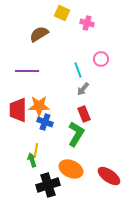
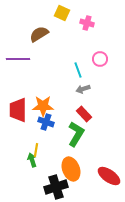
pink circle: moved 1 px left
purple line: moved 9 px left, 12 px up
gray arrow: rotated 32 degrees clockwise
orange star: moved 4 px right
red rectangle: rotated 21 degrees counterclockwise
blue cross: moved 1 px right
orange ellipse: rotated 45 degrees clockwise
black cross: moved 8 px right, 2 px down
